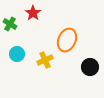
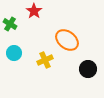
red star: moved 1 px right, 2 px up
orange ellipse: rotated 75 degrees counterclockwise
cyan circle: moved 3 px left, 1 px up
black circle: moved 2 px left, 2 px down
